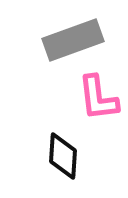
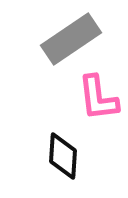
gray rectangle: moved 2 px left, 1 px up; rotated 14 degrees counterclockwise
